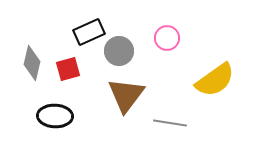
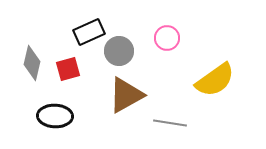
brown triangle: rotated 24 degrees clockwise
